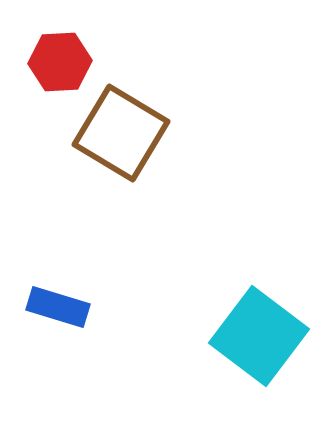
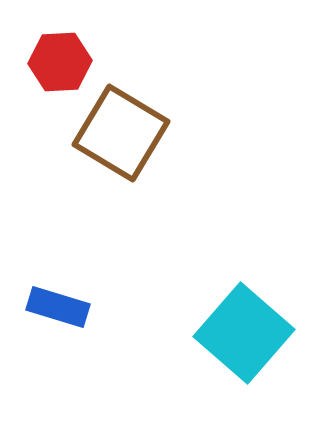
cyan square: moved 15 px left, 3 px up; rotated 4 degrees clockwise
